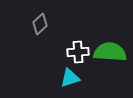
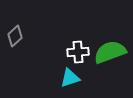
gray diamond: moved 25 px left, 12 px down
green semicircle: rotated 24 degrees counterclockwise
